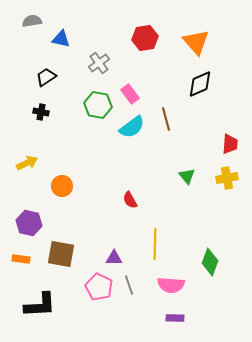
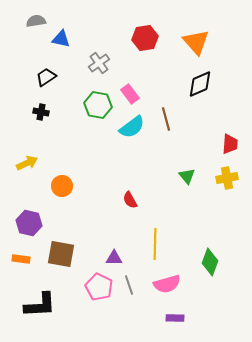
gray semicircle: moved 4 px right
pink semicircle: moved 4 px left, 1 px up; rotated 20 degrees counterclockwise
